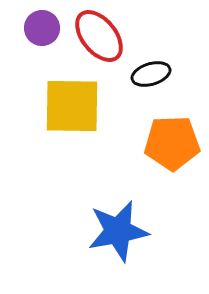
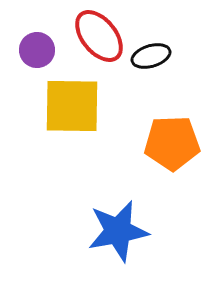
purple circle: moved 5 px left, 22 px down
black ellipse: moved 18 px up
